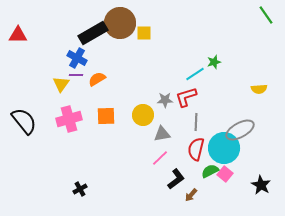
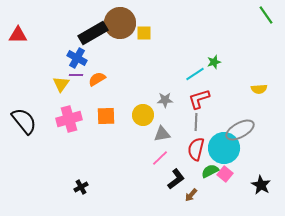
red L-shape: moved 13 px right, 2 px down
black cross: moved 1 px right, 2 px up
